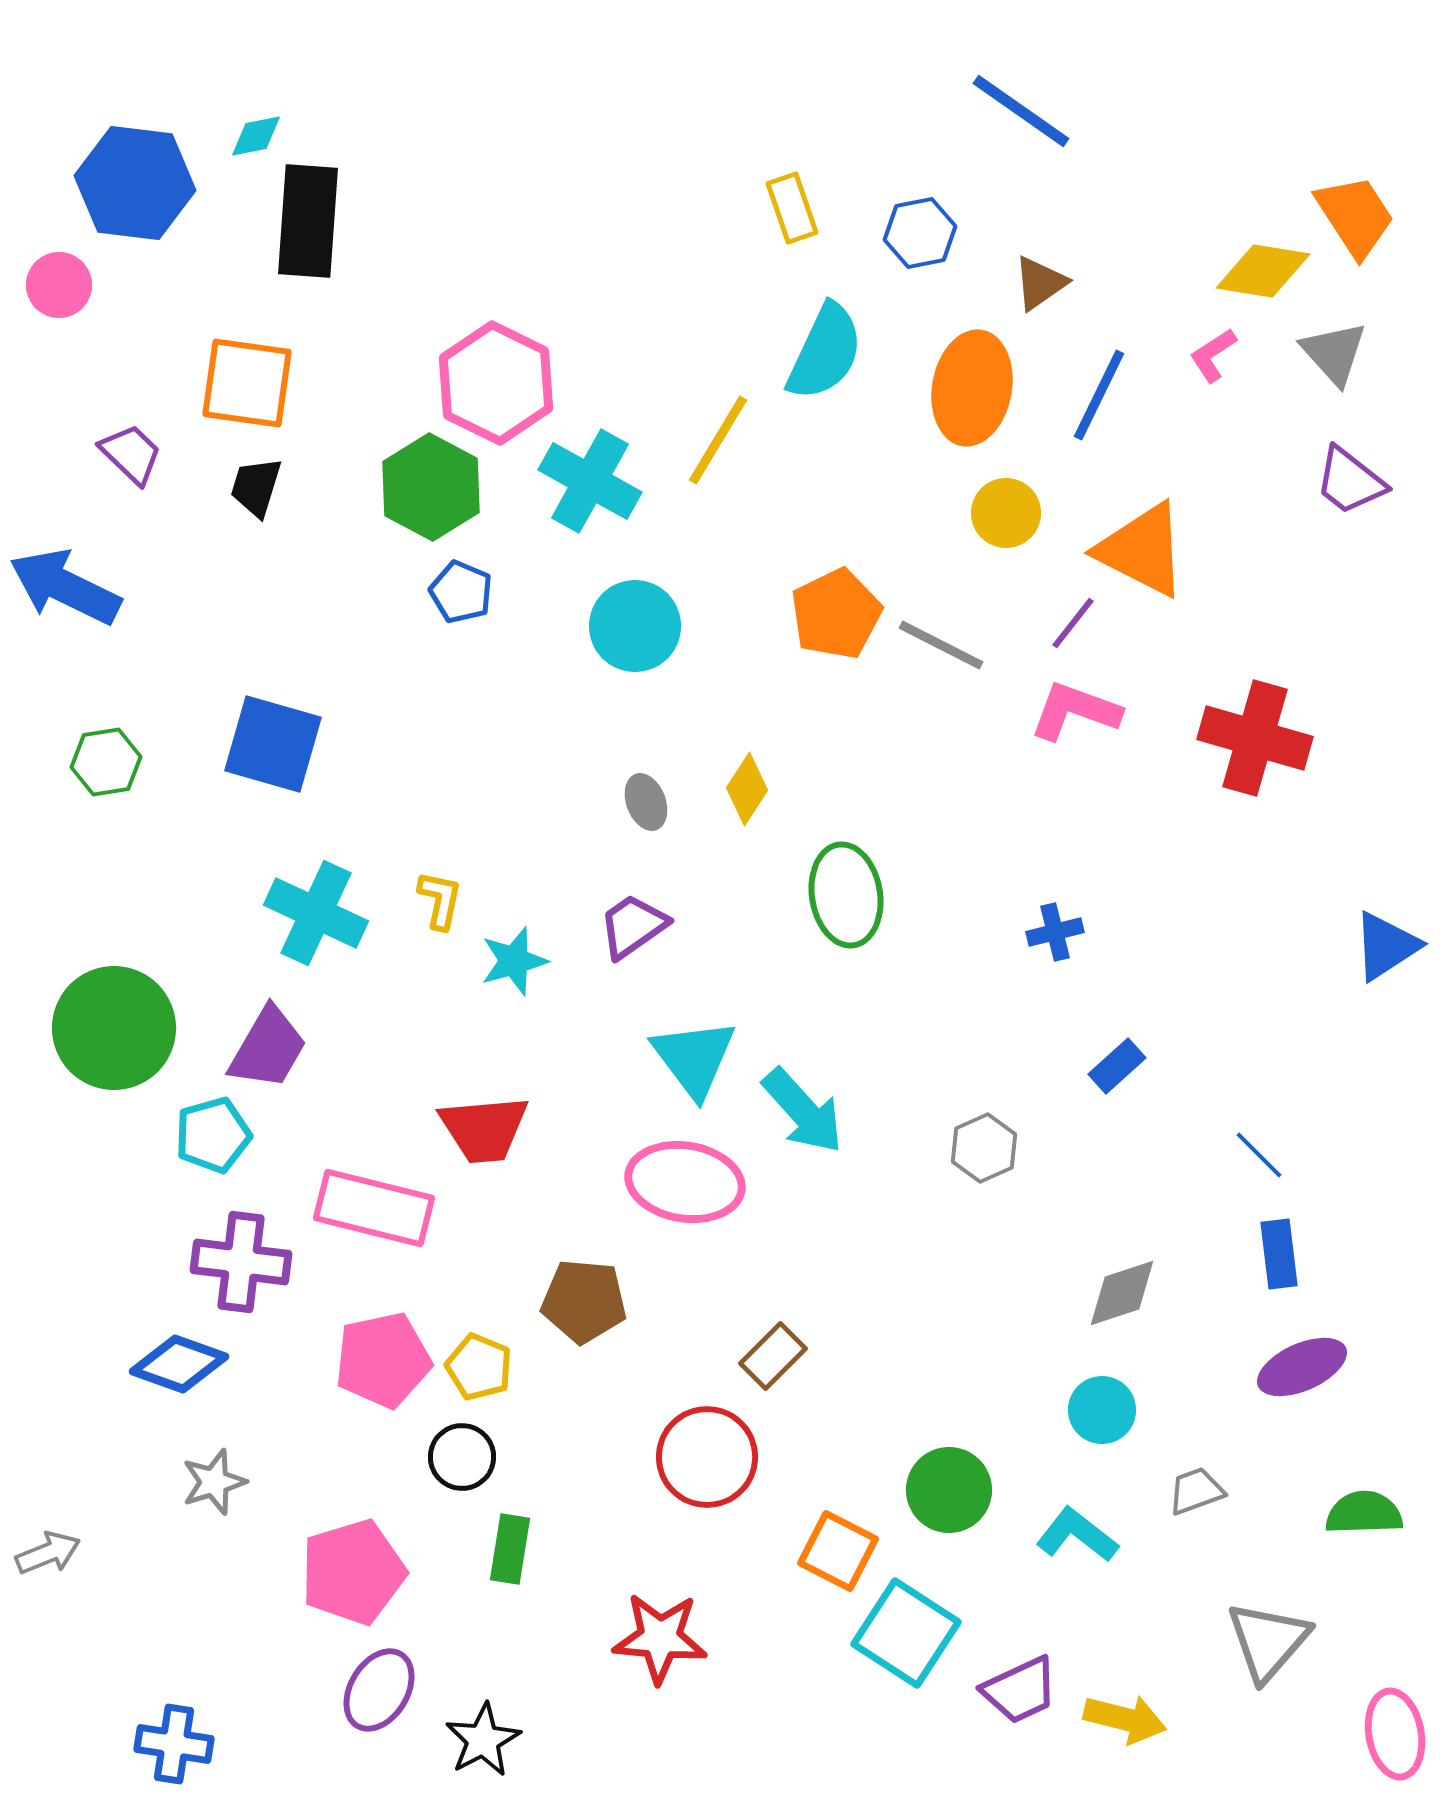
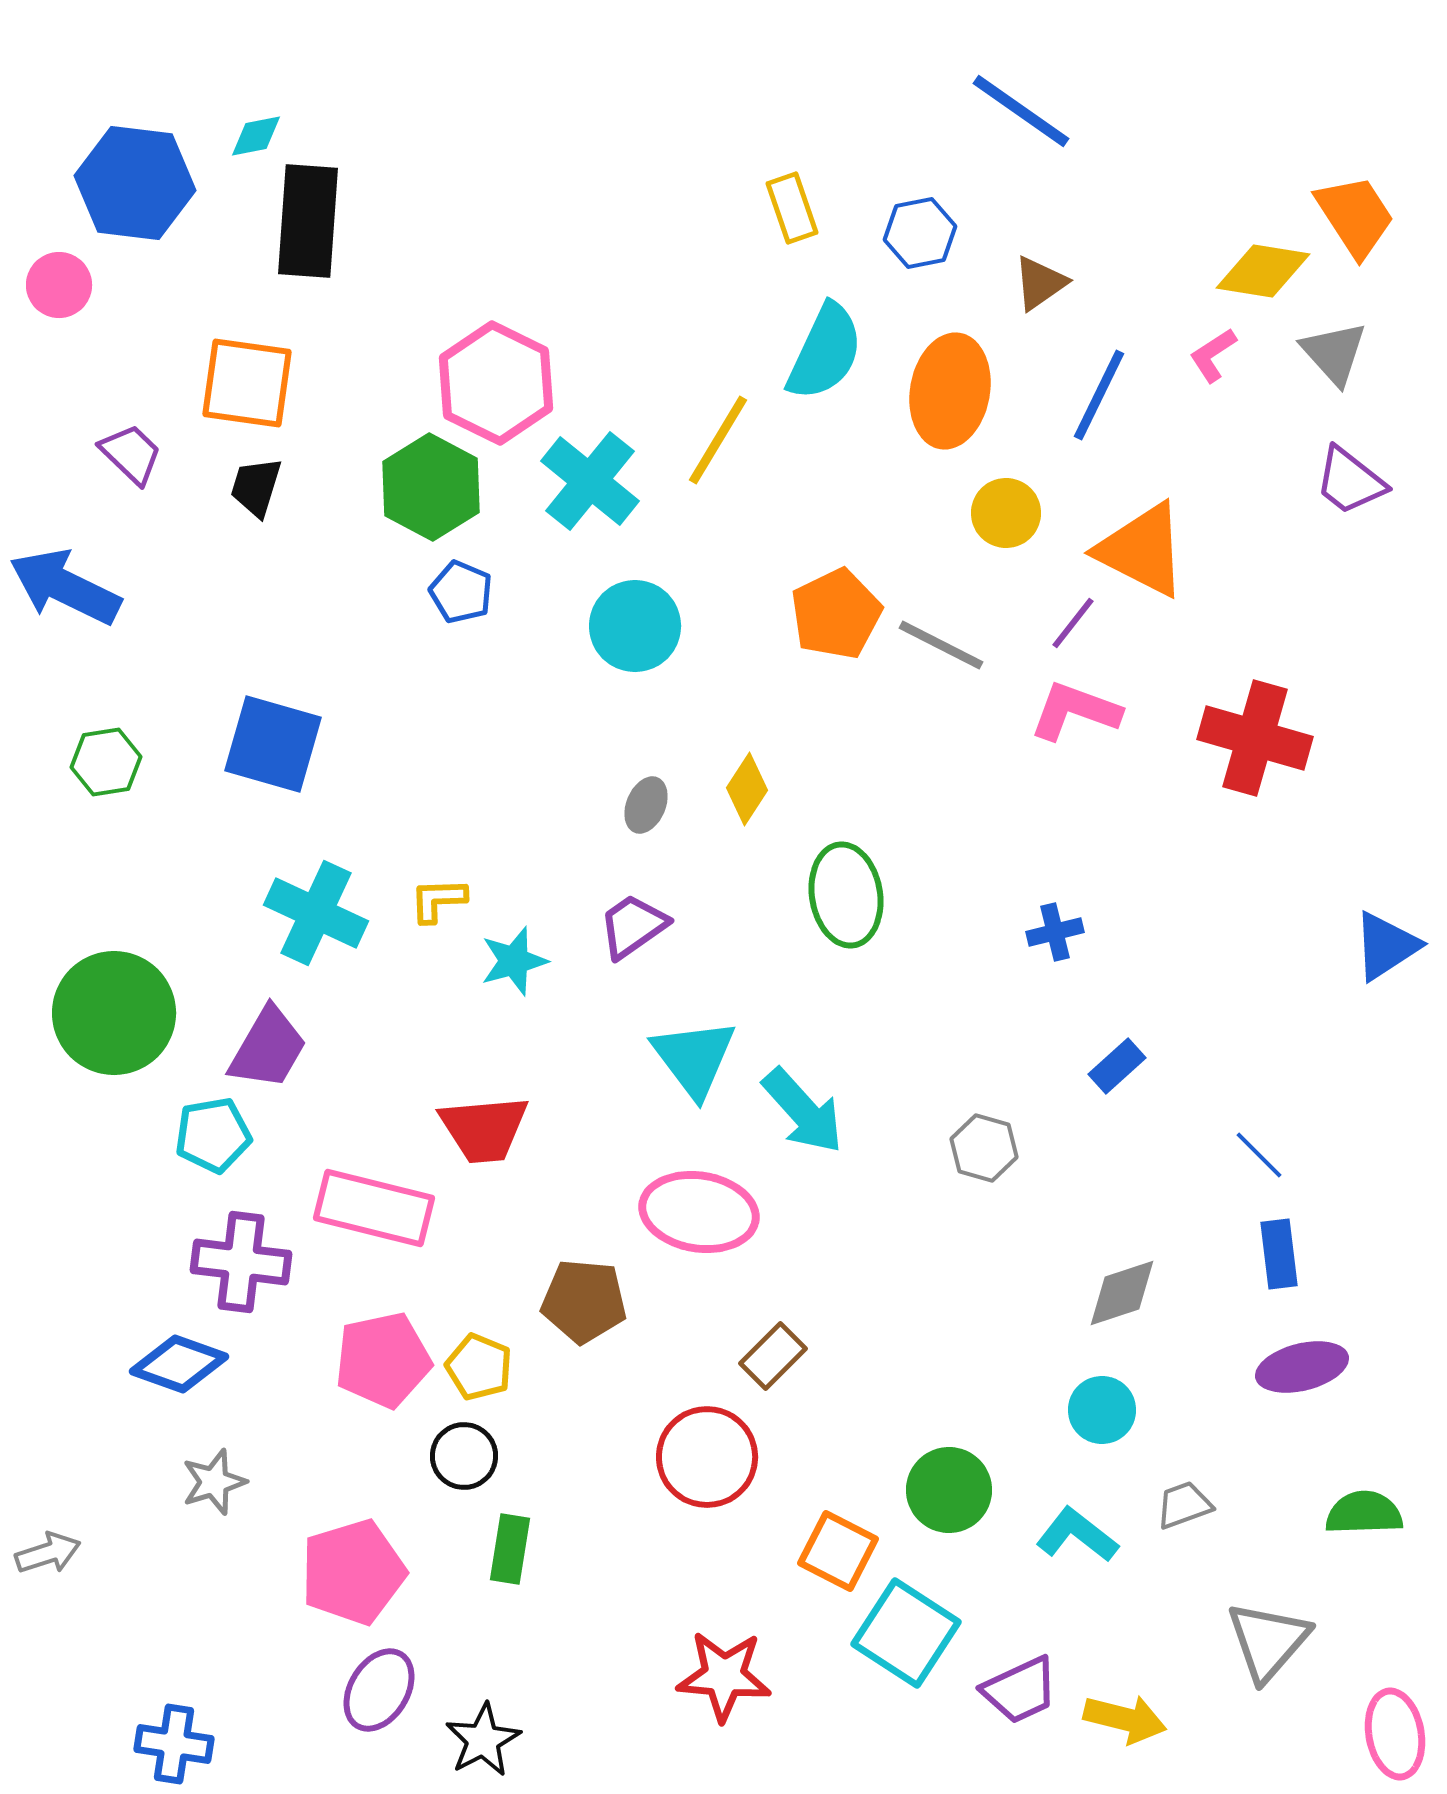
orange ellipse at (972, 388): moved 22 px left, 3 px down
cyan cross at (590, 481): rotated 10 degrees clockwise
gray ellipse at (646, 802): moved 3 px down; rotated 44 degrees clockwise
yellow L-shape at (440, 900): moved 2 px left; rotated 104 degrees counterclockwise
green circle at (114, 1028): moved 15 px up
cyan pentagon at (213, 1135): rotated 6 degrees clockwise
gray hexagon at (984, 1148): rotated 20 degrees counterclockwise
pink ellipse at (685, 1182): moved 14 px right, 30 px down
purple ellipse at (1302, 1367): rotated 10 degrees clockwise
black circle at (462, 1457): moved 2 px right, 1 px up
gray trapezoid at (1196, 1491): moved 12 px left, 14 px down
gray arrow at (48, 1553): rotated 4 degrees clockwise
red star at (660, 1638): moved 64 px right, 38 px down
